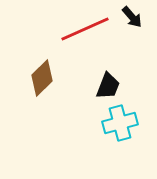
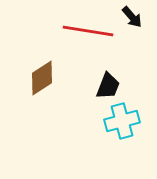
red line: moved 3 px right, 2 px down; rotated 33 degrees clockwise
brown diamond: rotated 12 degrees clockwise
cyan cross: moved 2 px right, 2 px up
